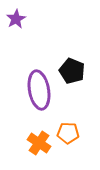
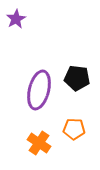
black pentagon: moved 5 px right, 7 px down; rotated 15 degrees counterclockwise
purple ellipse: rotated 24 degrees clockwise
orange pentagon: moved 6 px right, 4 px up
